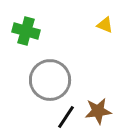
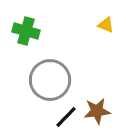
yellow triangle: moved 1 px right
brown star: moved 1 px left
black line: rotated 10 degrees clockwise
